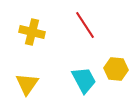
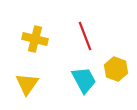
red line: moved 11 px down; rotated 12 degrees clockwise
yellow cross: moved 3 px right, 7 px down
yellow hexagon: rotated 15 degrees clockwise
